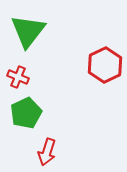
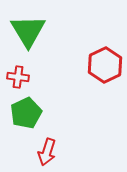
green triangle: rotated 9 degrees counterclockwise
red cross: rotated 15 degrees counterclockwise
